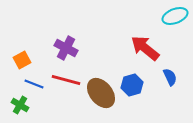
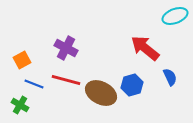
brown ellipse: rotated 24 degrees counterclockwise
